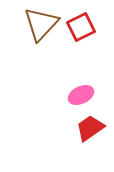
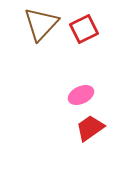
red square: moved 3 px right, 2 px down
